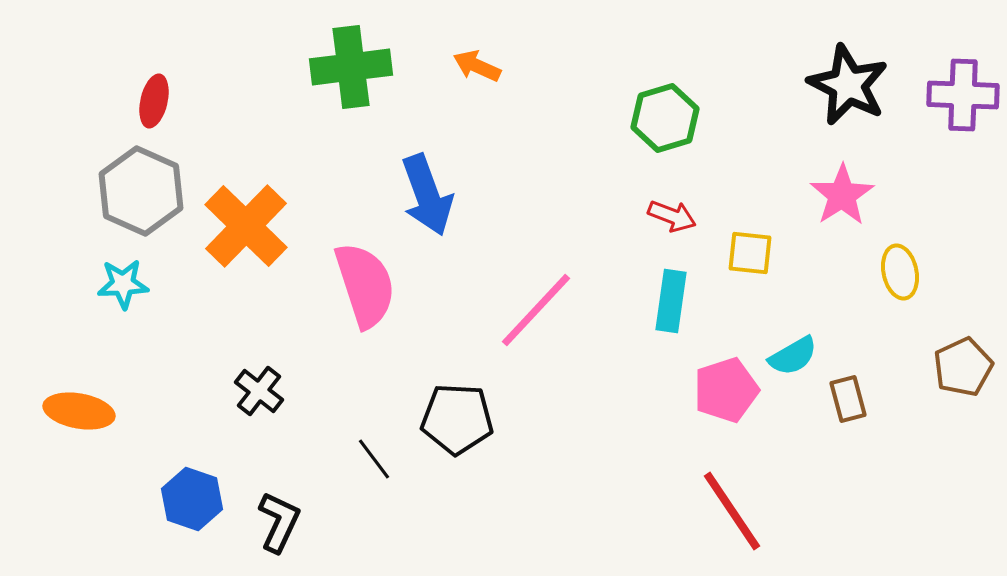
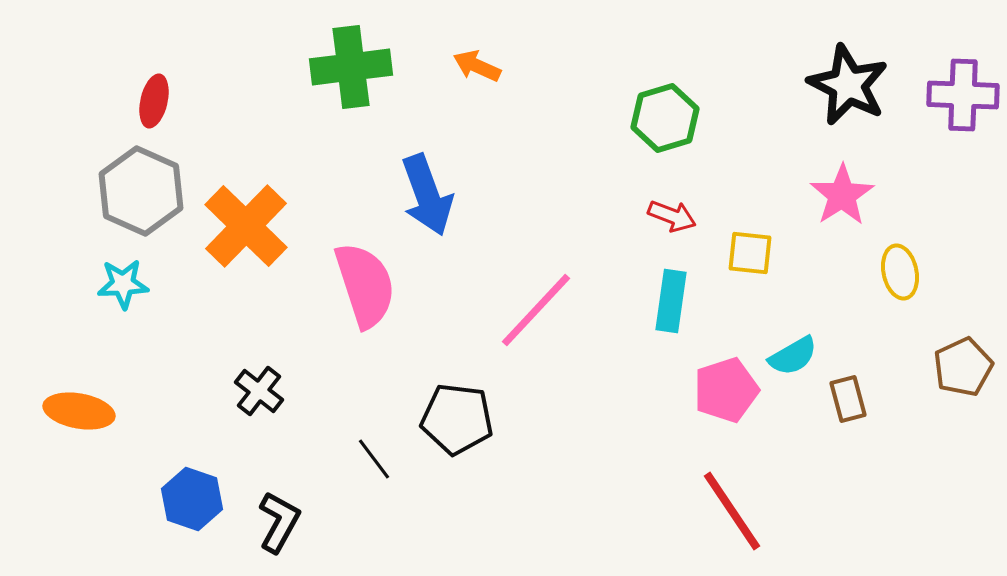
black pentagon: rotated 4 degrees clockwise
black L-shape: rotated 4 degrees clockwise
